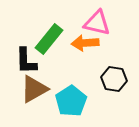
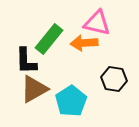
orange arrow: moved 1 px left
